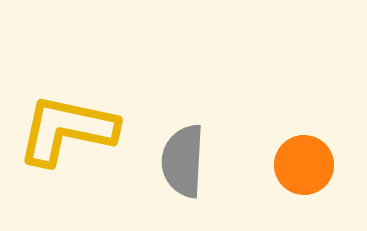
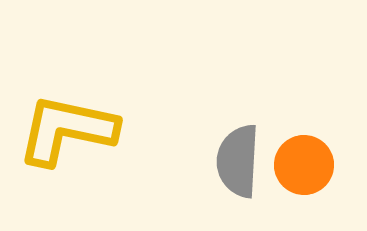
gray semicircle: moved 55 px right
